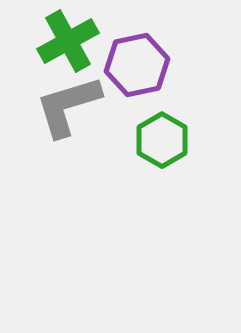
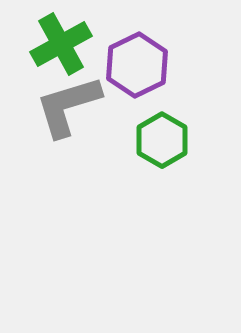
green cross: moved 7 px left, 3 px down
purple hexagon: rotated 14 degrees counterclockwise
